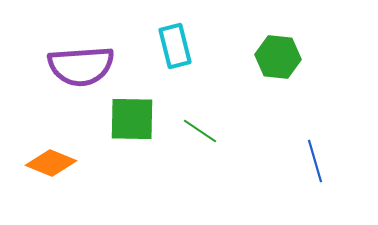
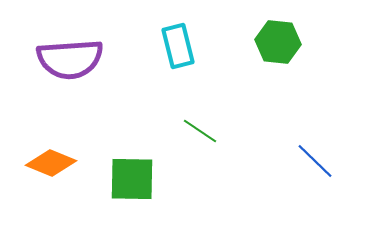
cyan rectangle: moved 3 px right
green hexagon: moved 15 px up
purple semicircle: moved 11 px left, 7 px up
green square: moved 60 px down
blue line: rotated 30 degrees counterclockwise
